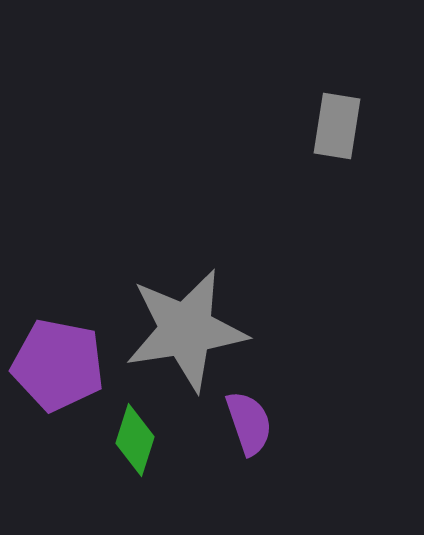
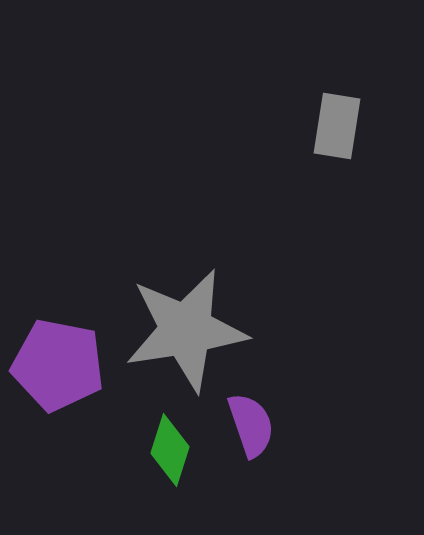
purple semicircle: moved 2 px right, 2 px down
green diamond: moved 35 px right, 10 px down
